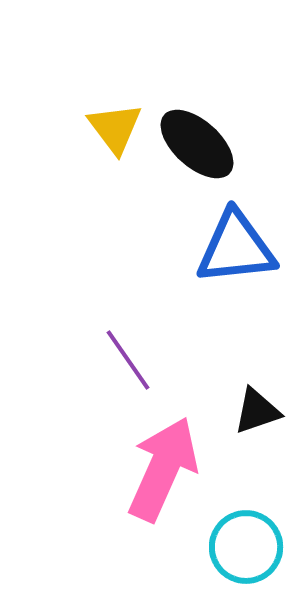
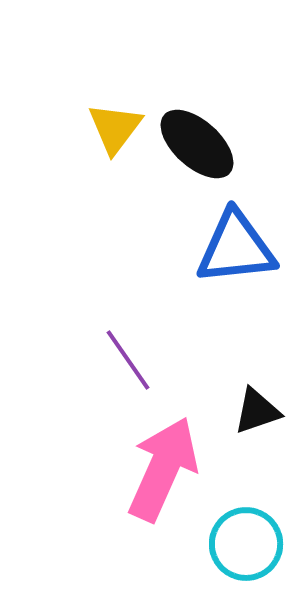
yellow triangle: rotated 14 degrees clockwise
cyan circle: moved 3 px up
